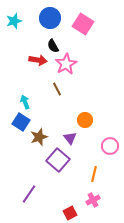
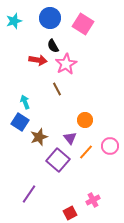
blue square: moved 1 px left
orange line: moved 8 px left, 22 px up; rotated 28 degrees clockwise
